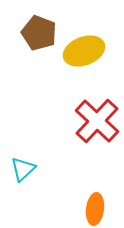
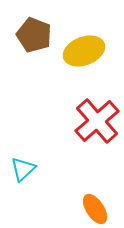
brown pentagon: moved 5 px left, 2 px down
red cross: rotated 6 degrees clockwise
orange ellipse: rotated 40 degrees counterclockwise
